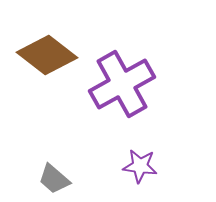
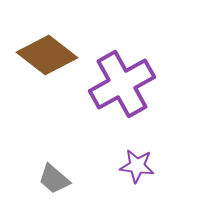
purple star: moved 3 px left
